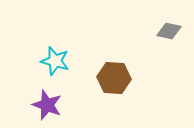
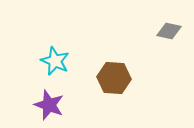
cyan star: rotated 8 degrees clockwise
purple star: moved 2 px right
